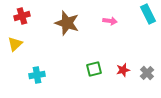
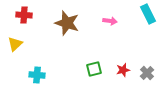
red cross: moved 2 px right, 1 px up; rotated 21 degrees clockwise
cyan cross: rotated 14 degrees clockwise
